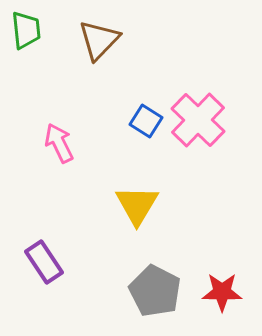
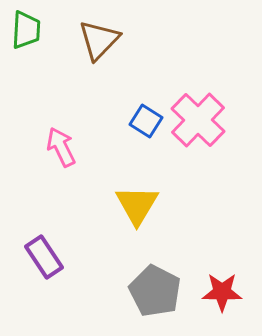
green trapezoid: rotated 9 degrees clockwise
pink arrow: moved 2 px right, 4 px down
purple rectangle: moved 5 px up
